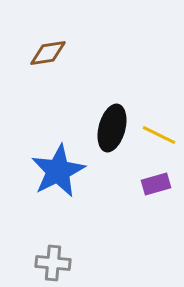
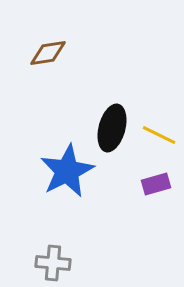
blue star: moved 9 px right
